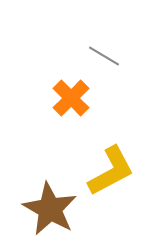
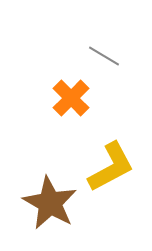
yellow L-shape: moved 4 px up
brown star: moved 6 px up
